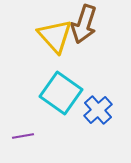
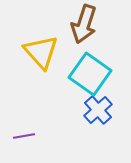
yellow triangle: moved 14 px left, 16 px down
cyan square: moved 29 px right, 19 px up
purple line: moved 1 px right
